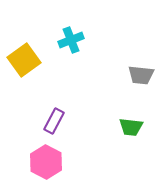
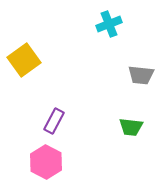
cyan cross: moved 38 px right, 16 px up
